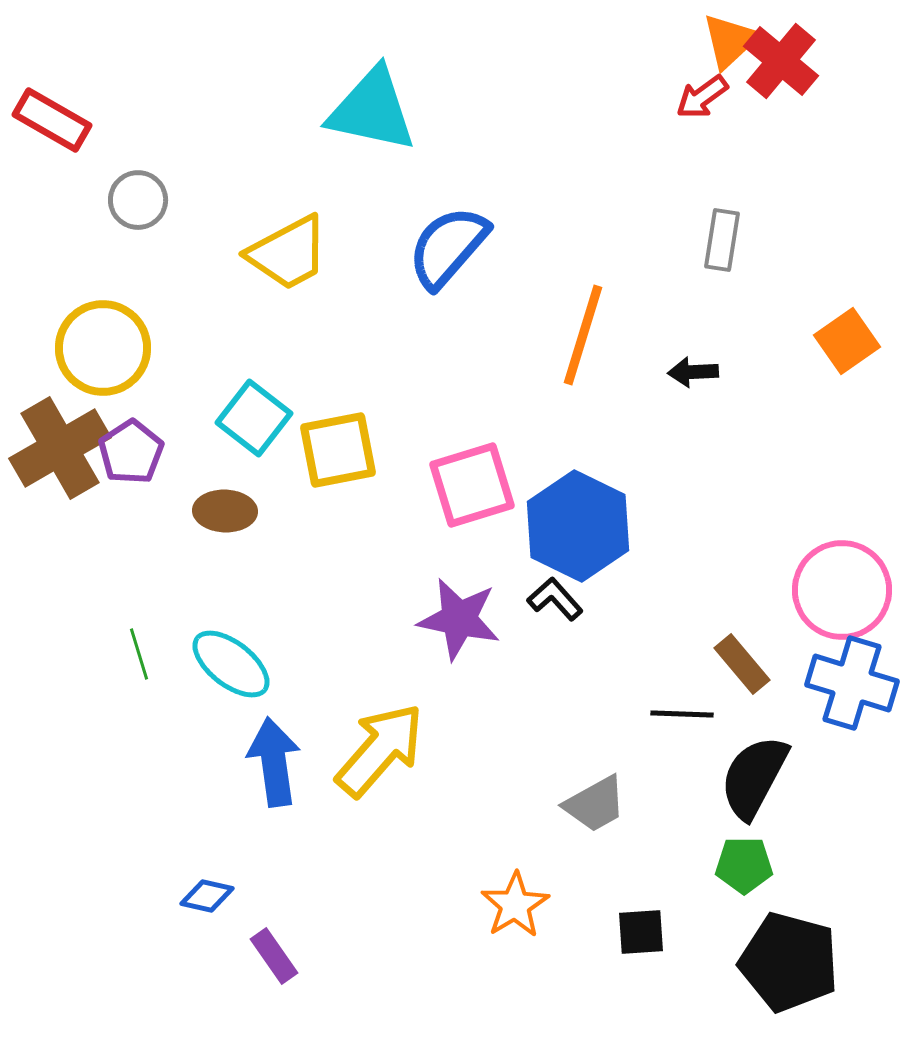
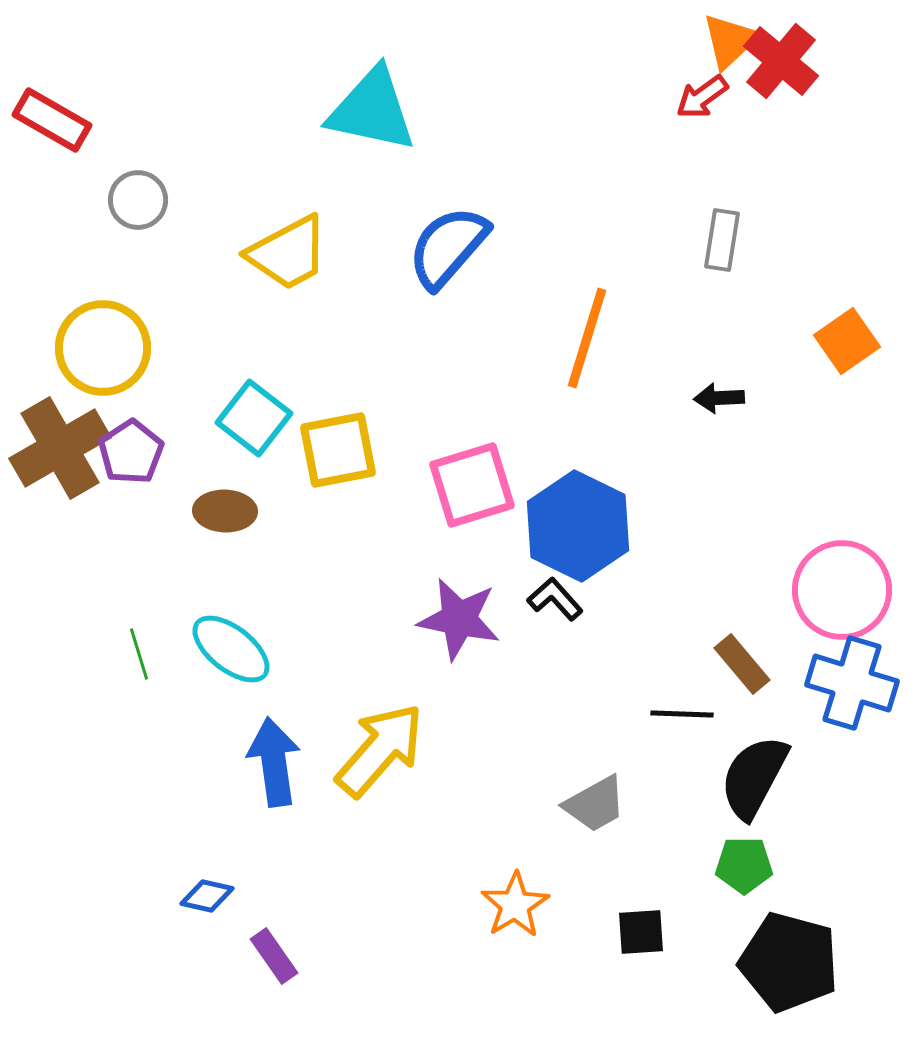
orange line: moved 4 px right, 3 px down
black arrow: moved 26 px right, 26 px down
cyan ellipse: moved 15 px up
